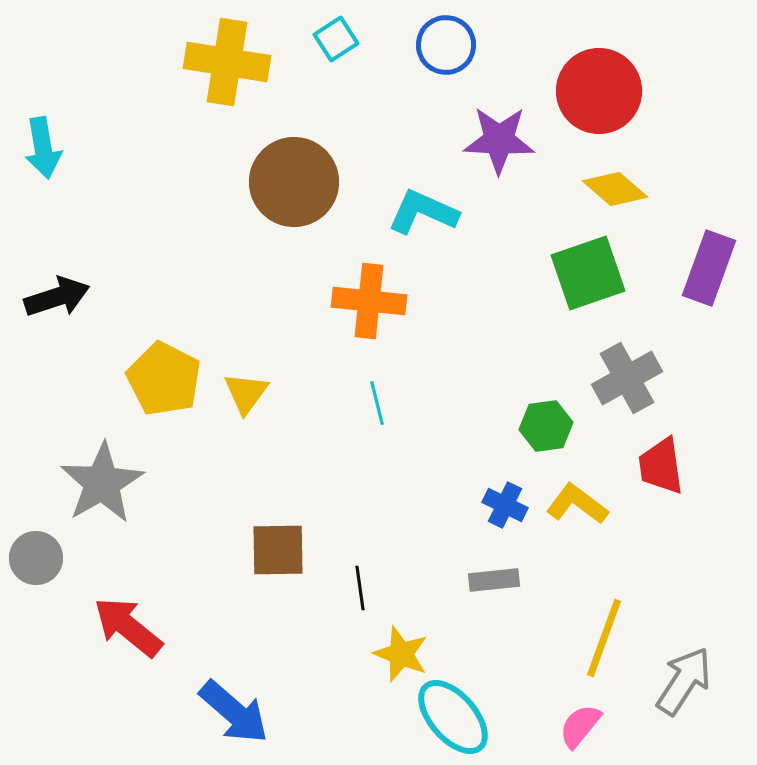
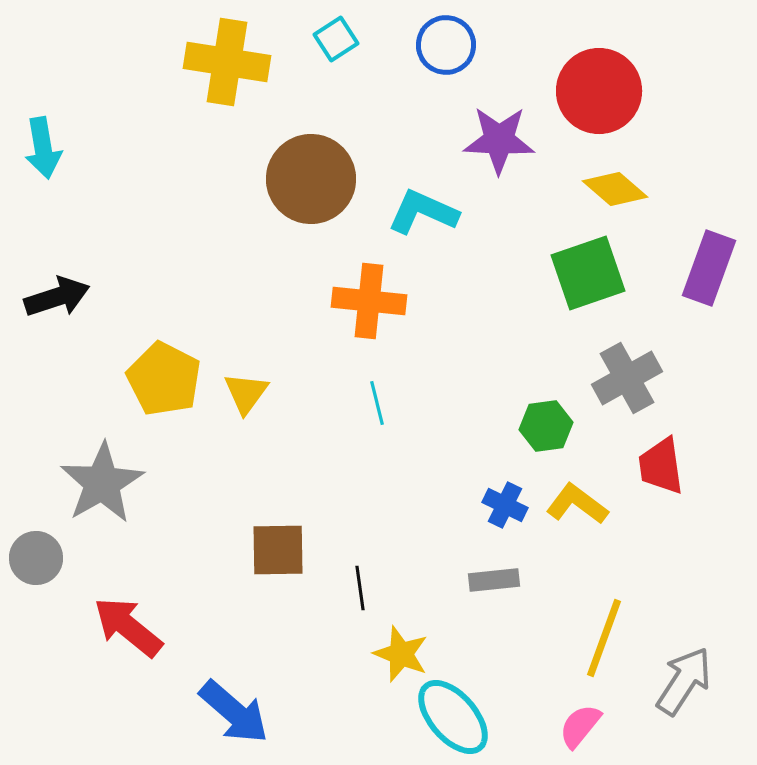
brown circle: moved 17 px right, 3 px up
